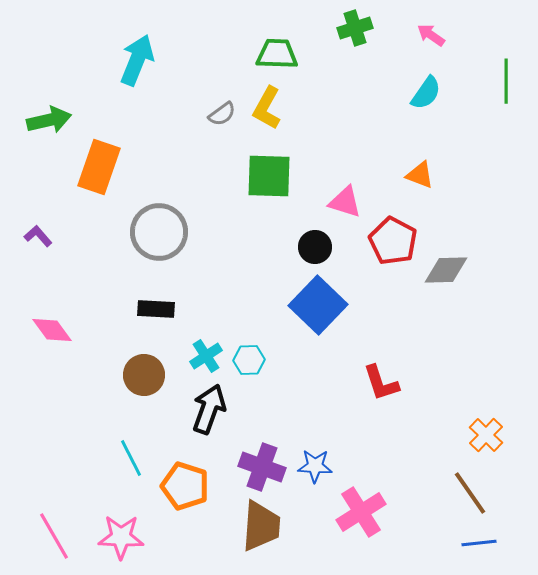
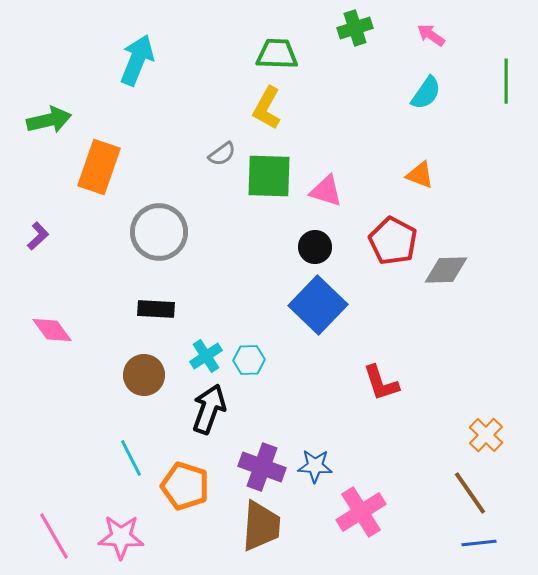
gray semicircle: moved 40 px down
pink triangle: moved 19 px left, 11 px up
purple L-shape: rotated 88 degrees clockwise
